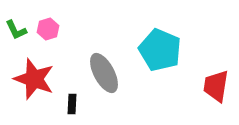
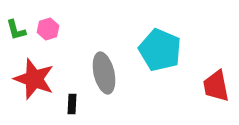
green L-shape: rotated 10 degrees clockwise
gray ellipse: rotated 15 degrees clockwise
red trapezoid: rotated 20 degrees counterclockwise
